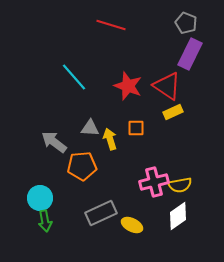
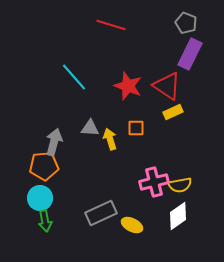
gray arrow: rotated 68 degrees clockwise
orange pentagon: moved 38 px left
